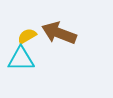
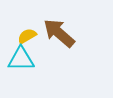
brown arrow: rotated 20 degrees clockwise
